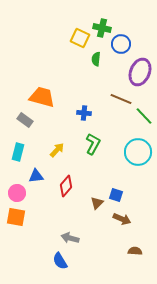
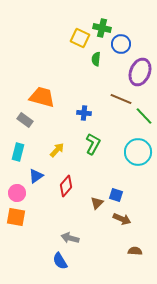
blue triangle: rotated 28 degrees counterclockwise
